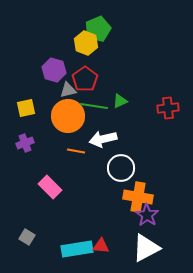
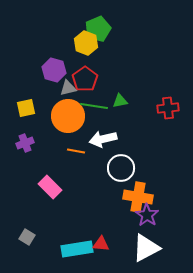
gray triangle: moved 2 px up
green triangle: rotated 14 degrees clockwise
red triangle: moved 2 px up
